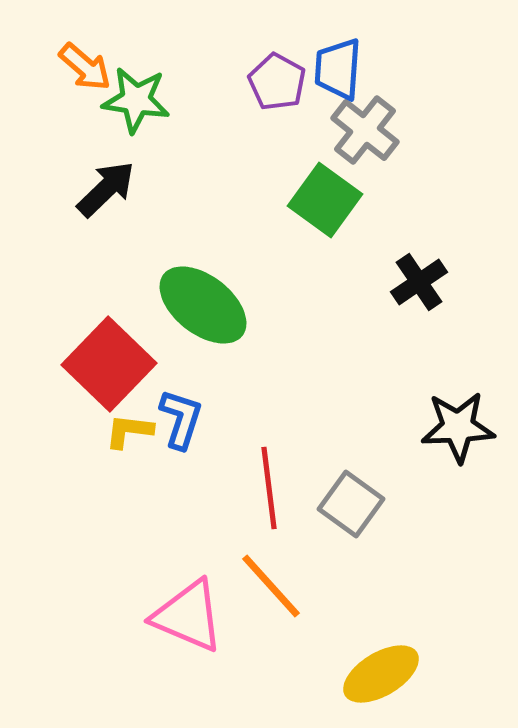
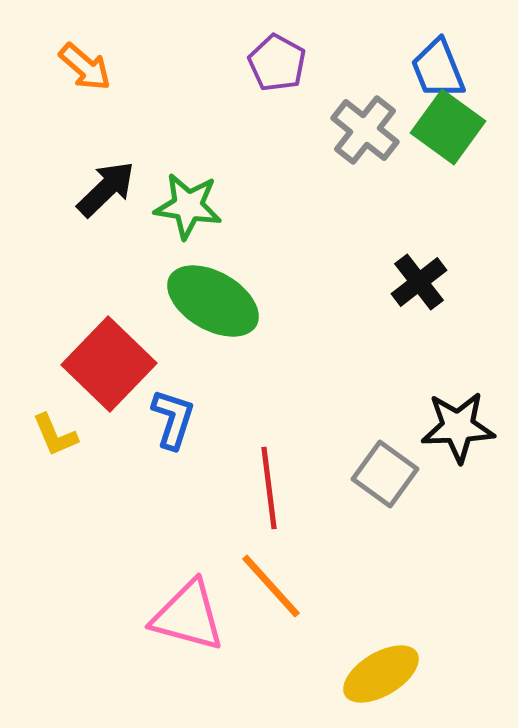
blue trapezoid: moved 100 px right; rotated 26 degrees counterclockwise
purple pentagon: moved 19 px up
green star: moved 52 px right, 106 px down
green square: moved 123 px right, 73 px up
black cross: rotated 4 degrees counterclockwise
green ellipse: moved 10 px right, 4 px up; rotated 8 degrees counterclockwise
blue L-shape: moved 8 px left
yellow L-shape: moved 74 px left, 4 px down; rotated 120 degrees counterclockwise
gray square: moved 34 px right, 30 px up
pink triangle: rotated 8 degrees counterclockwise
